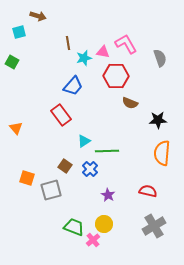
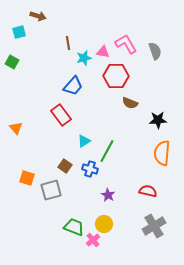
gray semicircle: moved 5 px left, 7 px up
green line: rotated 60 degrees counterclockwise
blue cross: rotated 28 degrees counterclockwise
